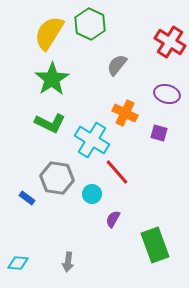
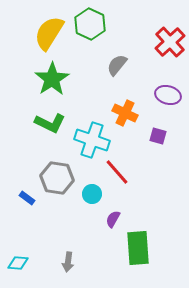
red cross: rotated 16 degrees clockwise
purple ellipse: moved 1 px right, 1 px down
purple square: moved 1 px left, 3 px down
cyan cross: rotated 12 degrees counterclockwise
green rectangle: moved 17 px left, 3 px down; rotated 16 degrees clockwise
